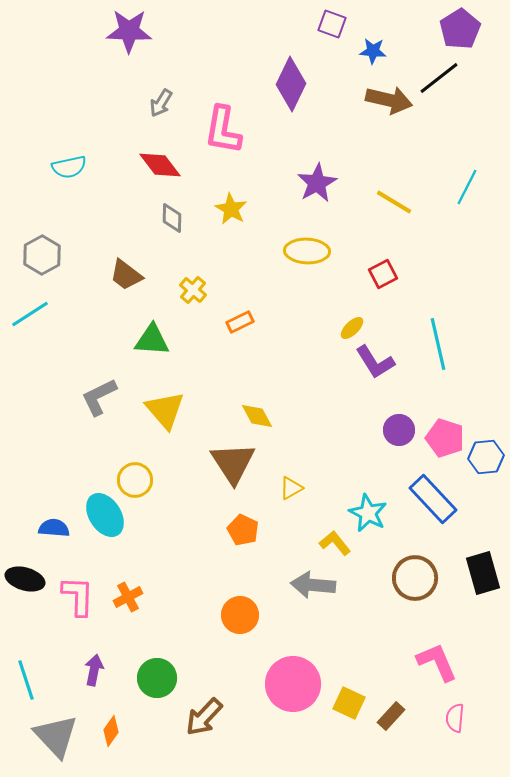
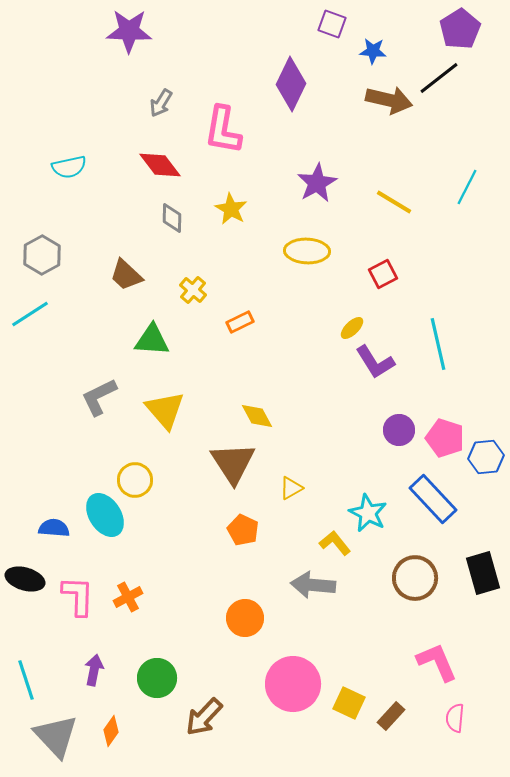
brown trapezoid at (126, 275): rotated 6 degrees clockwise
orange circle at (240, 615): moved 5 px right, 3 px down
